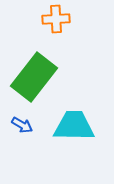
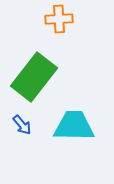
orange cross: moved 3 px right
blue arrow: rotated 20 degrees clockwise
